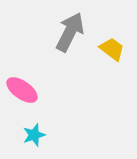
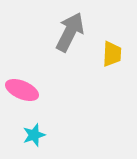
yellow trapezoid: moved 5 px down; rotated 56 degrees clockwise
pink ellipse: rotated 12 degrees counterclockwise
